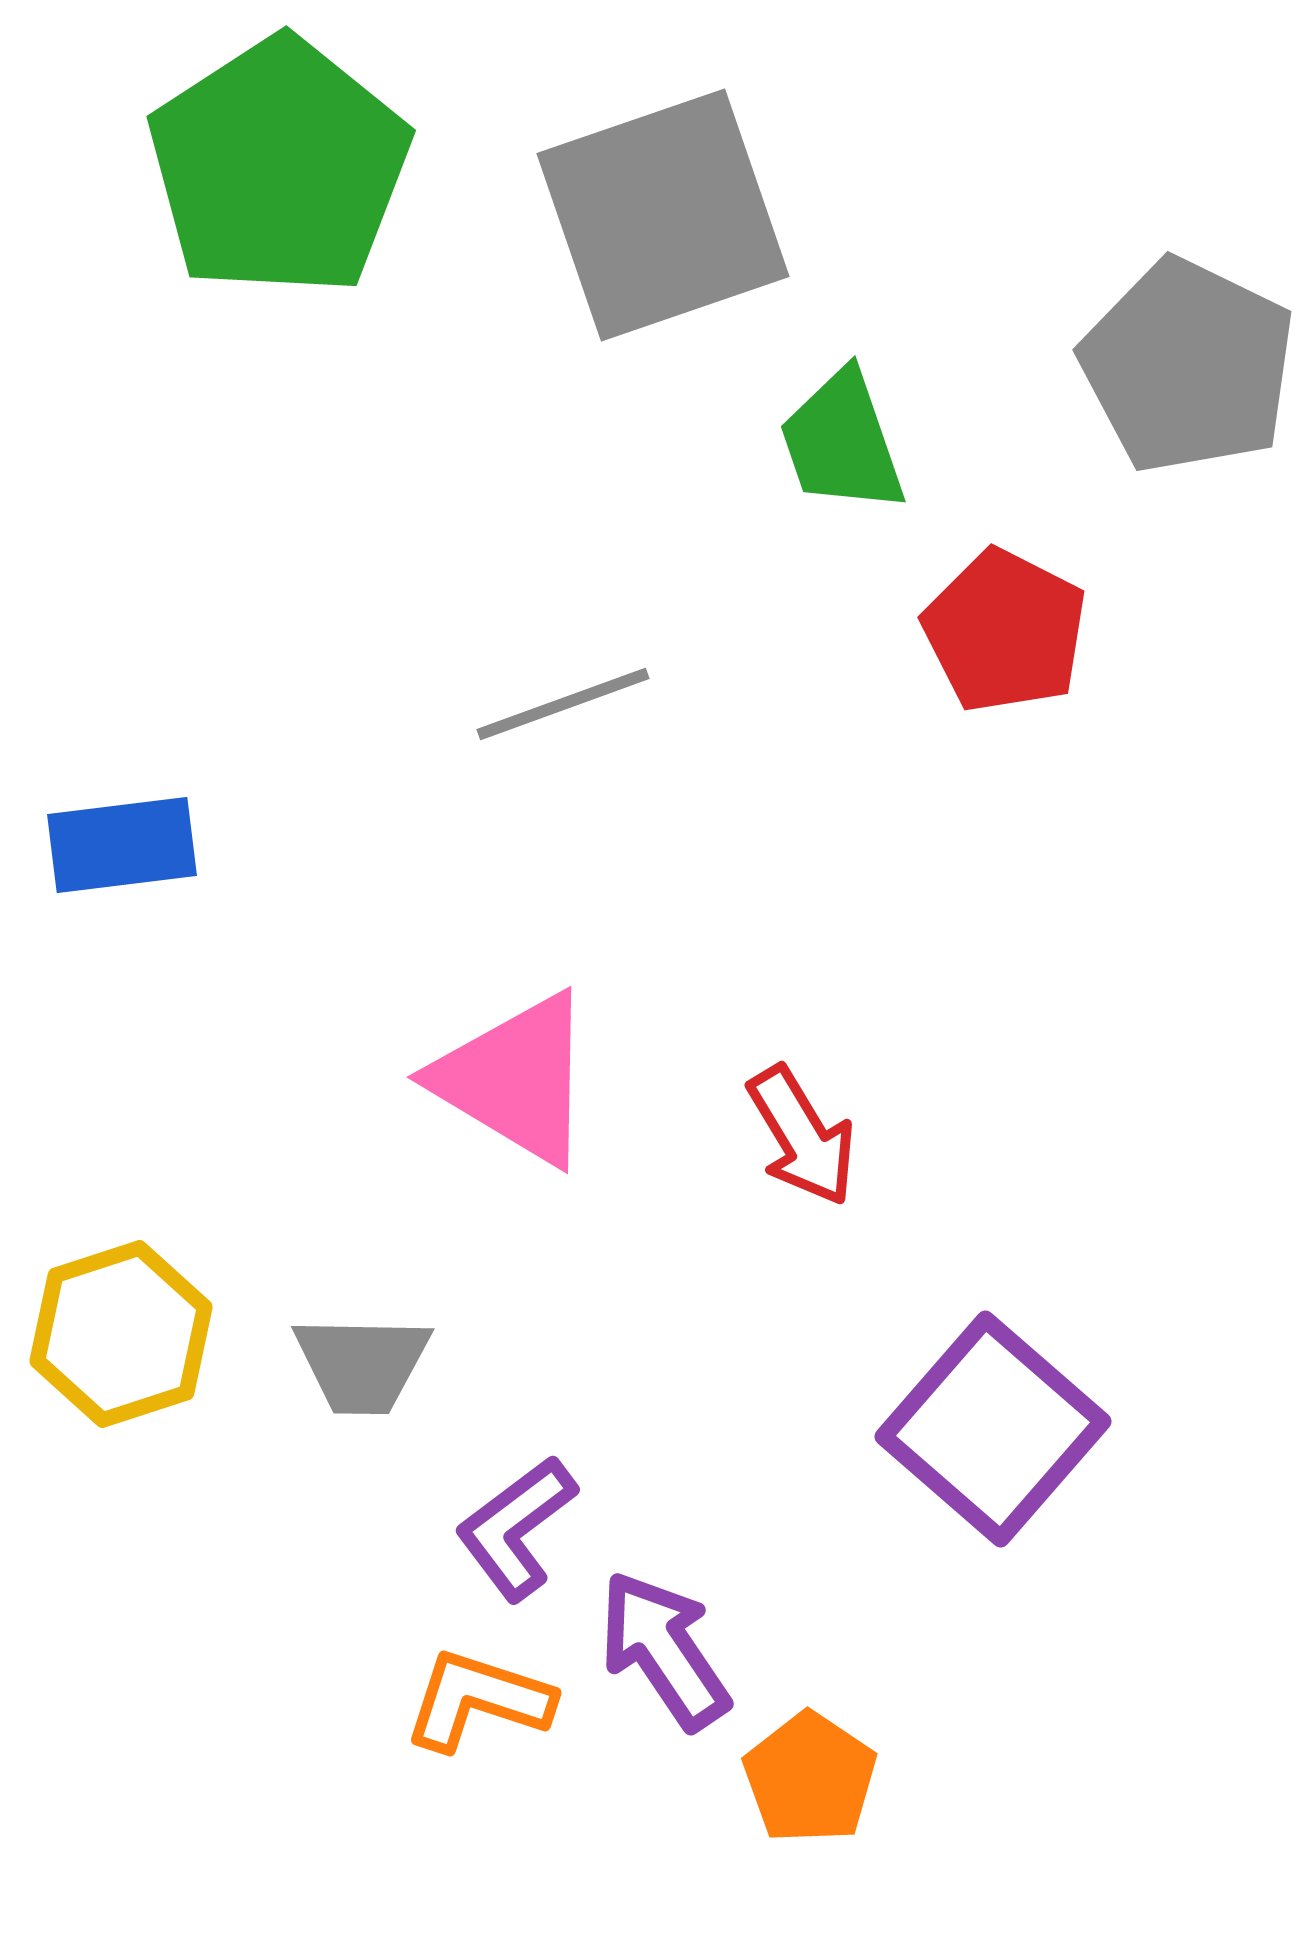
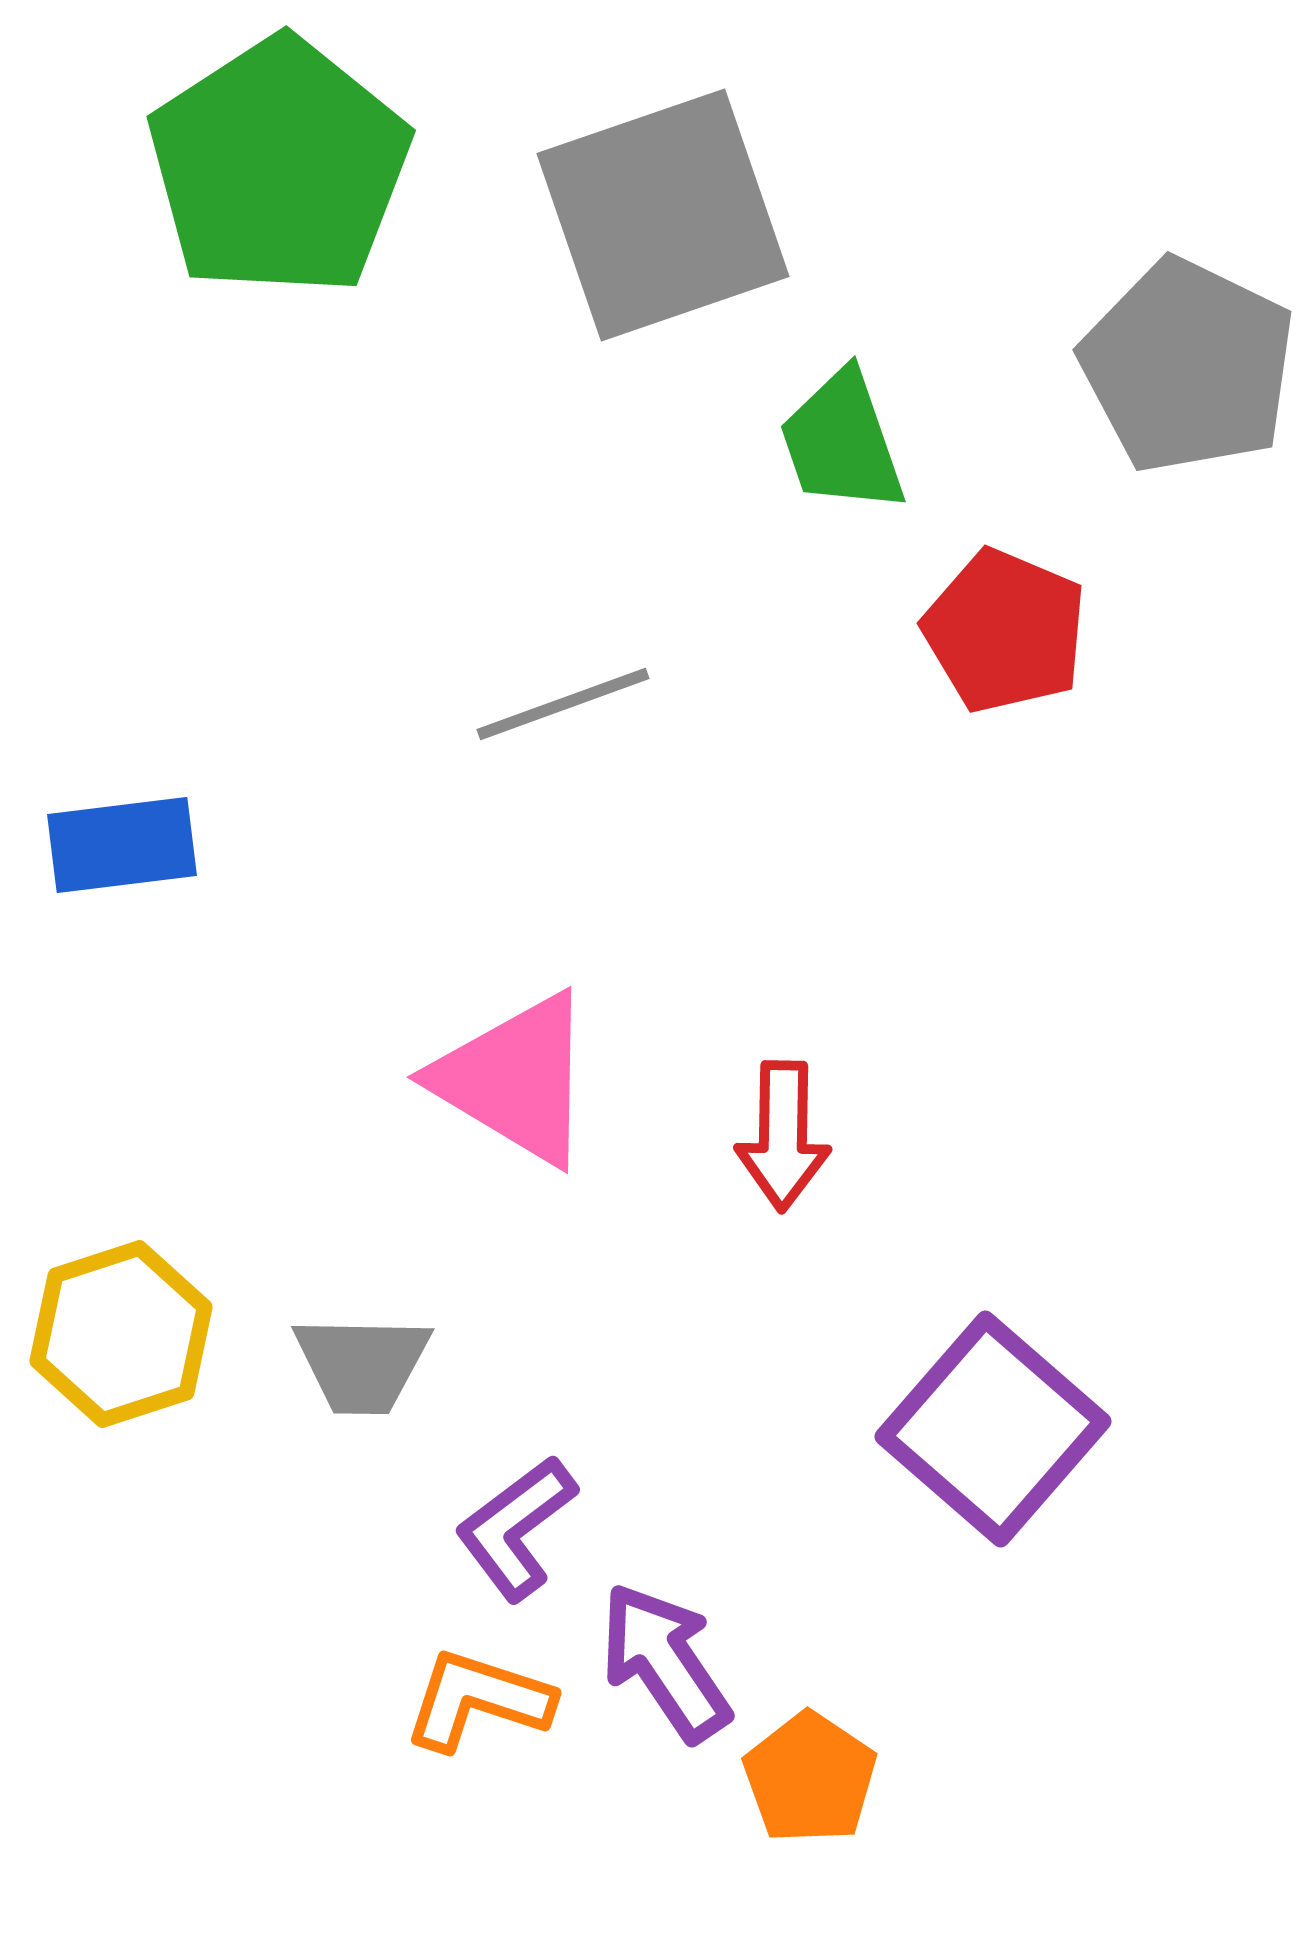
red pentagon: rotated 4 degrees counterclockwise
red arrow: moved 19 px left; rotated 32 degrees clockwise
purple arrow: moved 1 px right, 12 px down
